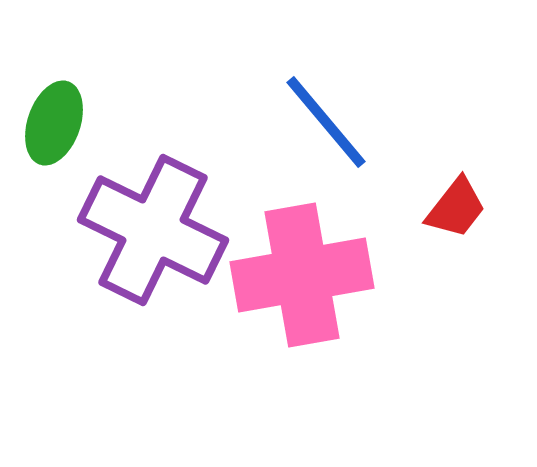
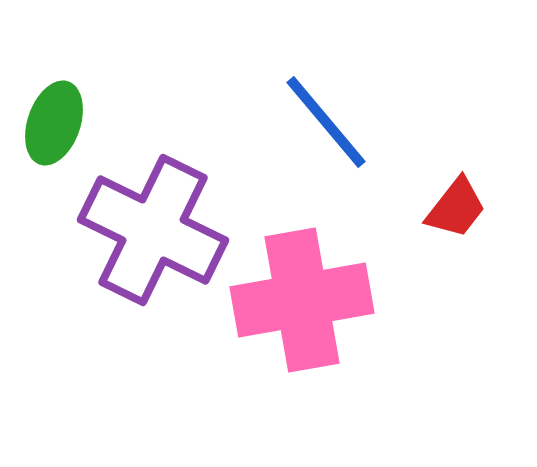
pink cross: moved 25 px down
